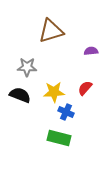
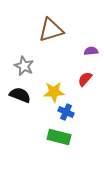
brown triangle: moved 1 px up
gray star: moved 3 px left, 1 px up; rotated 24 degrees clockwise
red semicircle: moved 9 px up
green rectangle: moved 1 px up
